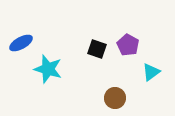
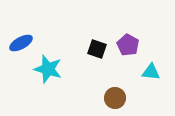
cyan triangle: rotated 42 degrees clockwise
